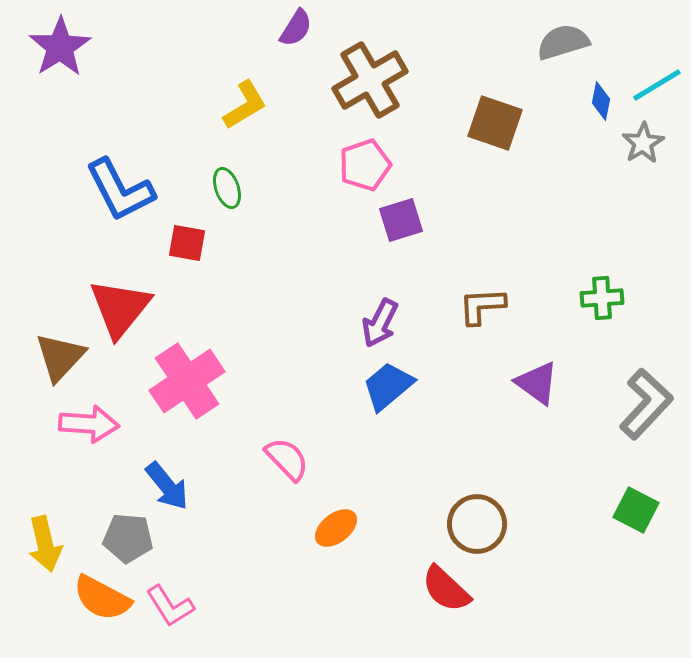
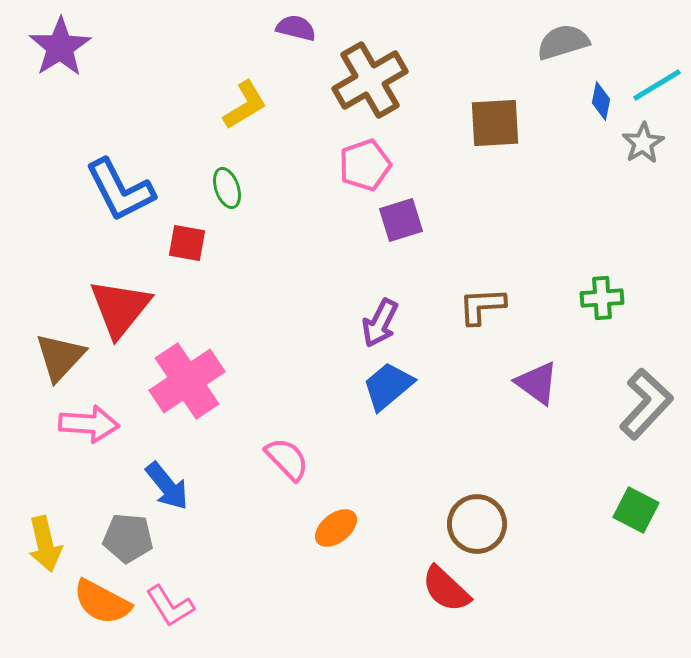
purple semicircle: rotated 108 degrees counterclockwise
brown square: rotated 22 degrees counterclockwise
orange semicircle: moved 4 px down
